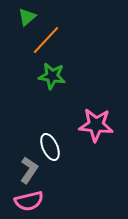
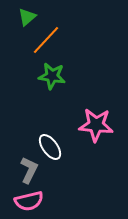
white ellipse: rotated 12 degrees counterclockwise
gray L-shape: rotated 8 degrees counterclockwise
